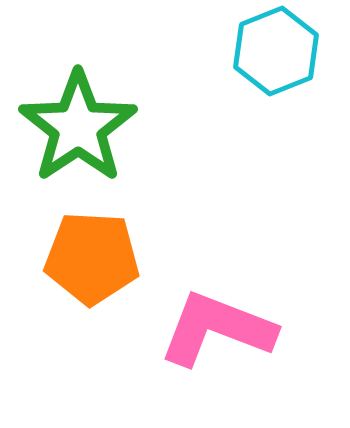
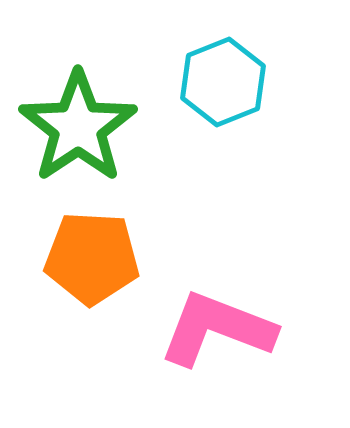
cyan hexagon: moved 53 px left, 31 px down
